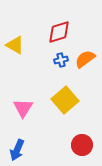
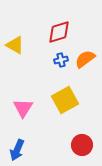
yellow square: rotated 12 degrees clockwise
